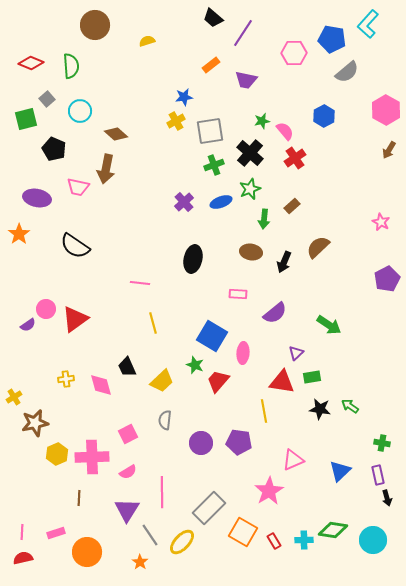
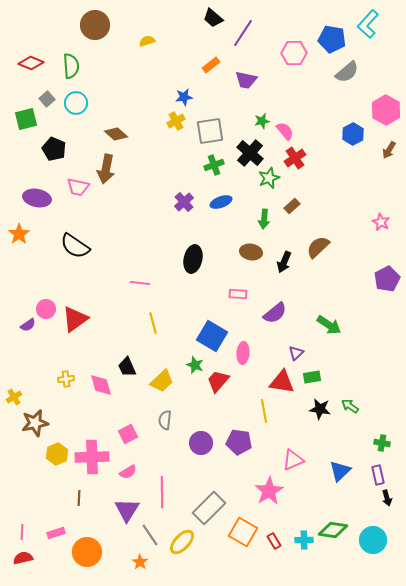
cyan circle at (80, 111): moved 4 px left, 8 px up
blue hexagon at (324, 116): moved 29 px right, 18 px down
green star at (250, 189): moved 19 px right, 11 px up
